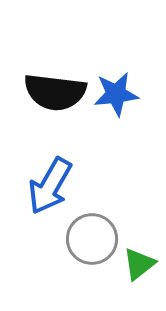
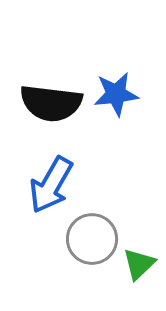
black semicircle: moved 4 px left, 11 px down
blue arrow: moved 1 px right, 1 px up
green triangle: rotated 6 degrees counterclockwise
